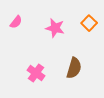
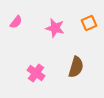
orange square: rotated 21 degrees clockwise
brown semicircle: moved 2 px right, 1 px up
